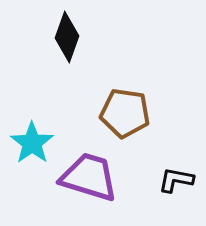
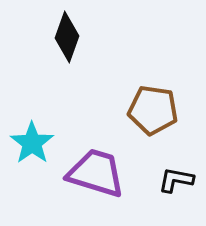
brown pentagon: moved 28 px right, 3 px up
purple trapezoid: moved 7 px right, 4 px up
